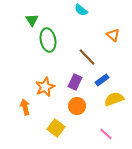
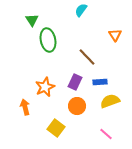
cyan semicircle: rotated 88 degrees clockwise
orange triangle: moved 2 px right; rotated 16 degrees clockwise
blue rectangle: moved 2 px left, 2 px down; rotated 32 degrees clockwise
yellow semicircle: moved 4 px left, 2 px down
